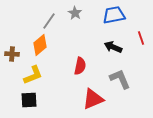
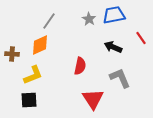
gray star: moved 14 px right, 6 px down
red line: rotated 16 degrees counterclockwise
orange diamond: rotated 15 degrees clockwise
gray L-shape: moved 1 px up
red triangle: rotated 40 degrees counterclockwise
